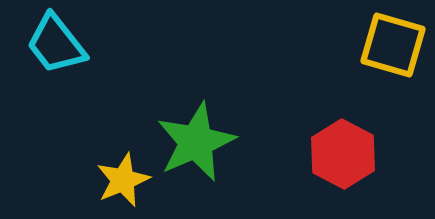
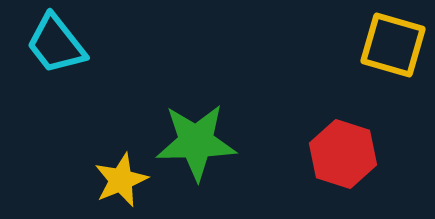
green star: rotated 22 degrees clockwise
red hexagon: rotated 10 degrees counterclockwise
yellow star: moved 2 px left
